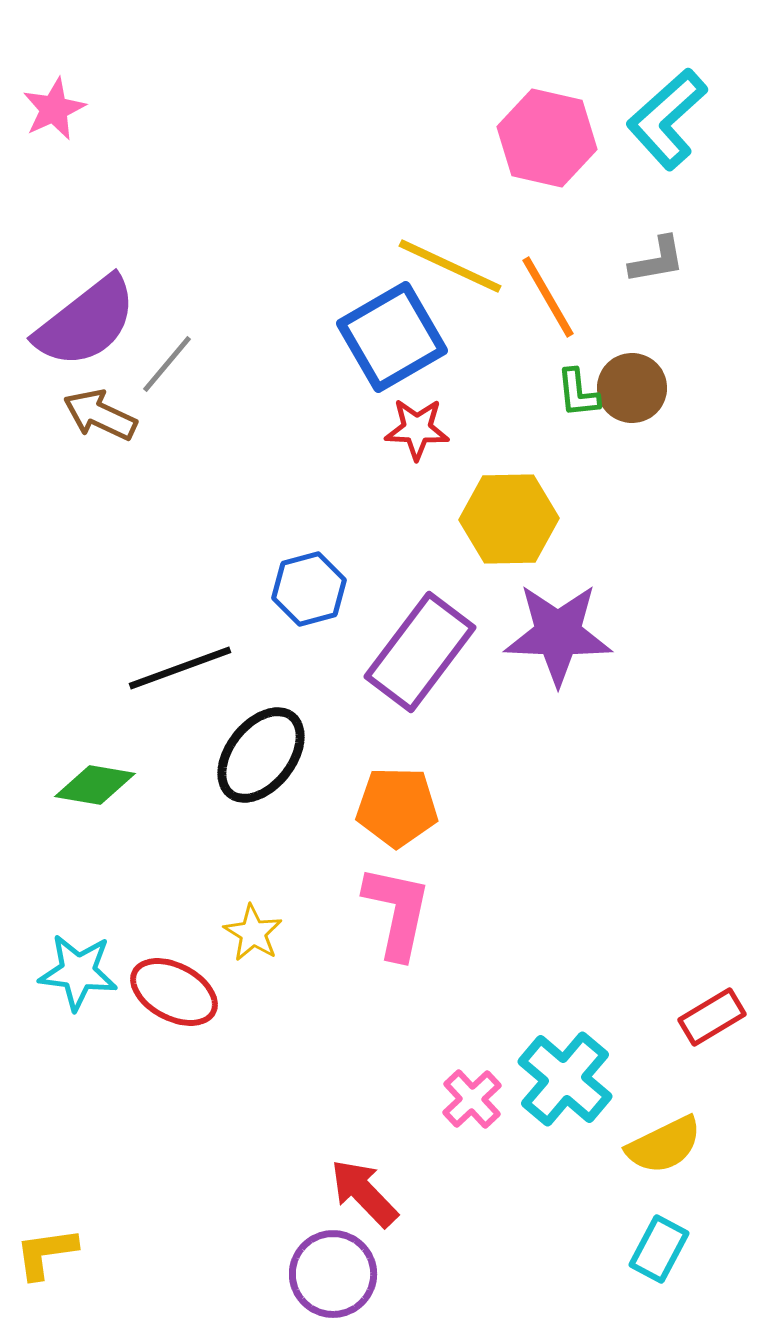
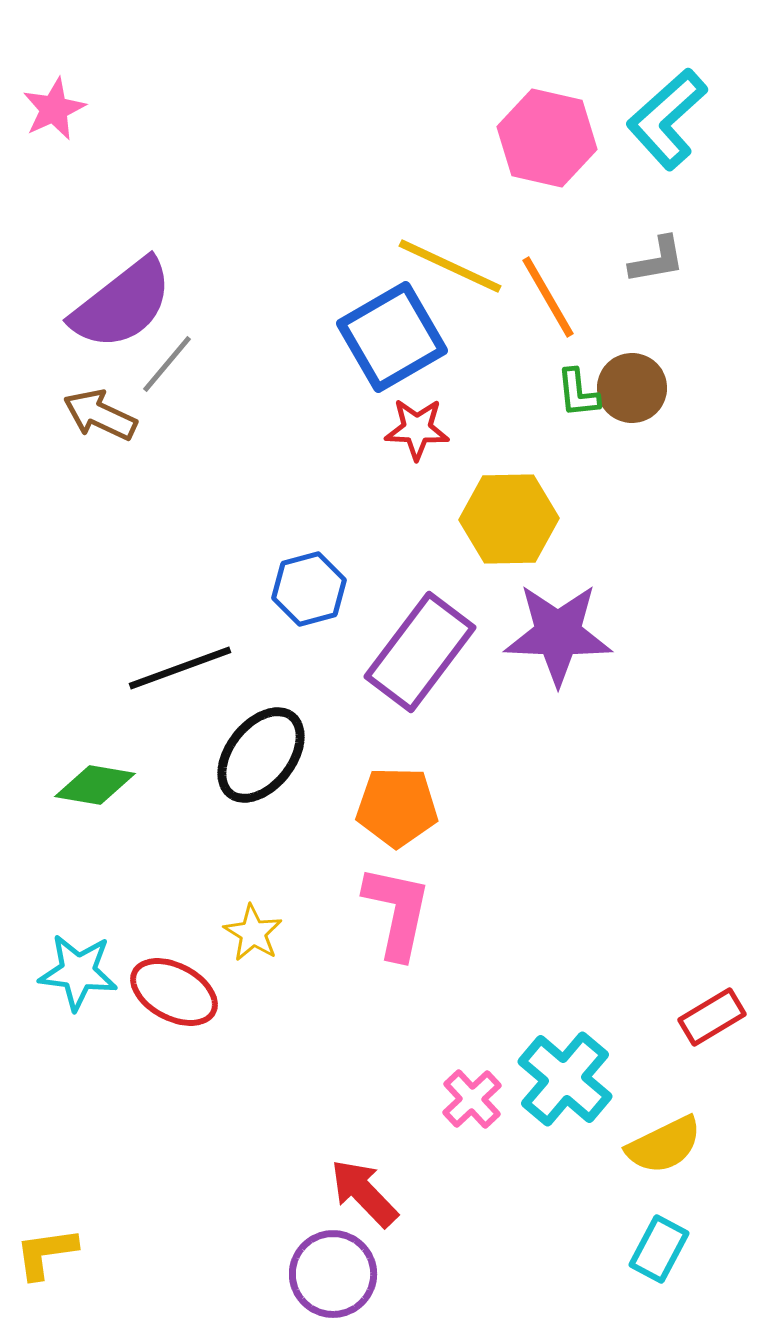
purple semicircle: moved 36 px right, 18 px up
